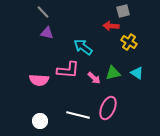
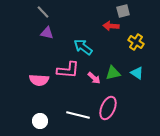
yellow cross: moved 7 px right
